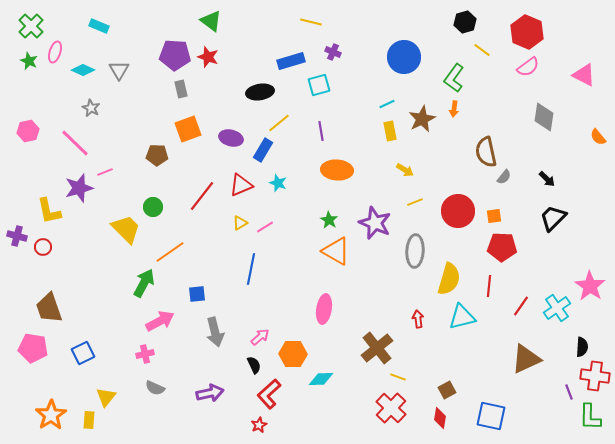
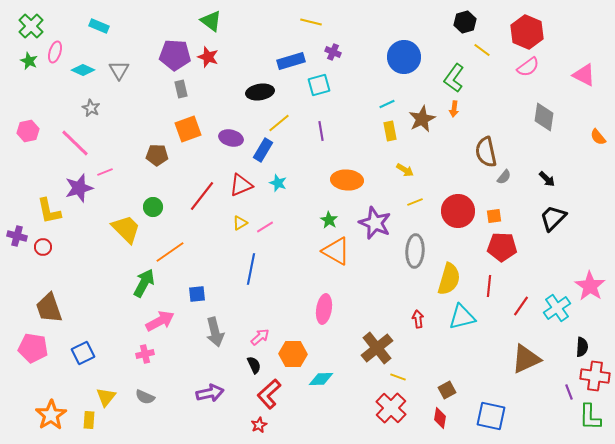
orange ellipse at (337, 170): moved 10 px right, 10 px down
gray semicircle at (155, 388): moved 10 px left, 9 px down
